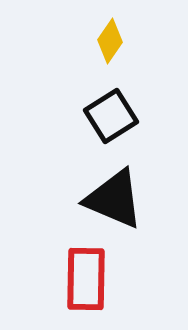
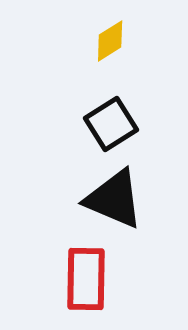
yellow diamond: rotated 24 degrees clockwise
black square: moved 8 px down
